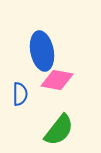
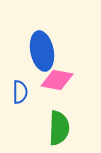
blue semicircle: moved 2 px up
green semicircle: moved 2 px up; rotated 36 degrees counterclockwise
